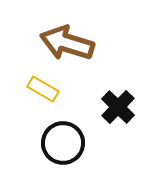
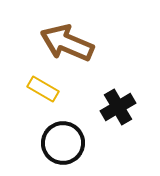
brown arrow: rotated 6 degrees clockwise
black cross: rotated 16 degrees clockwise
